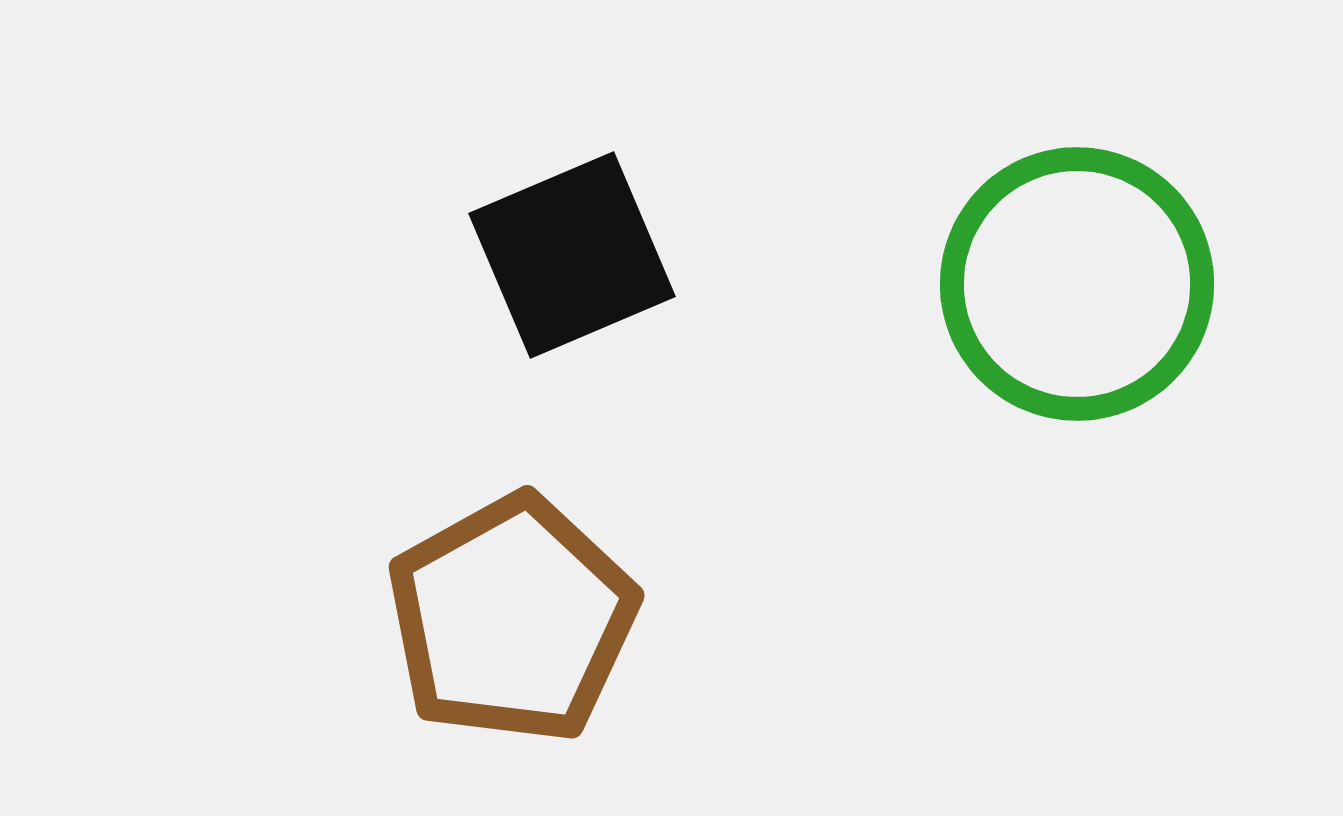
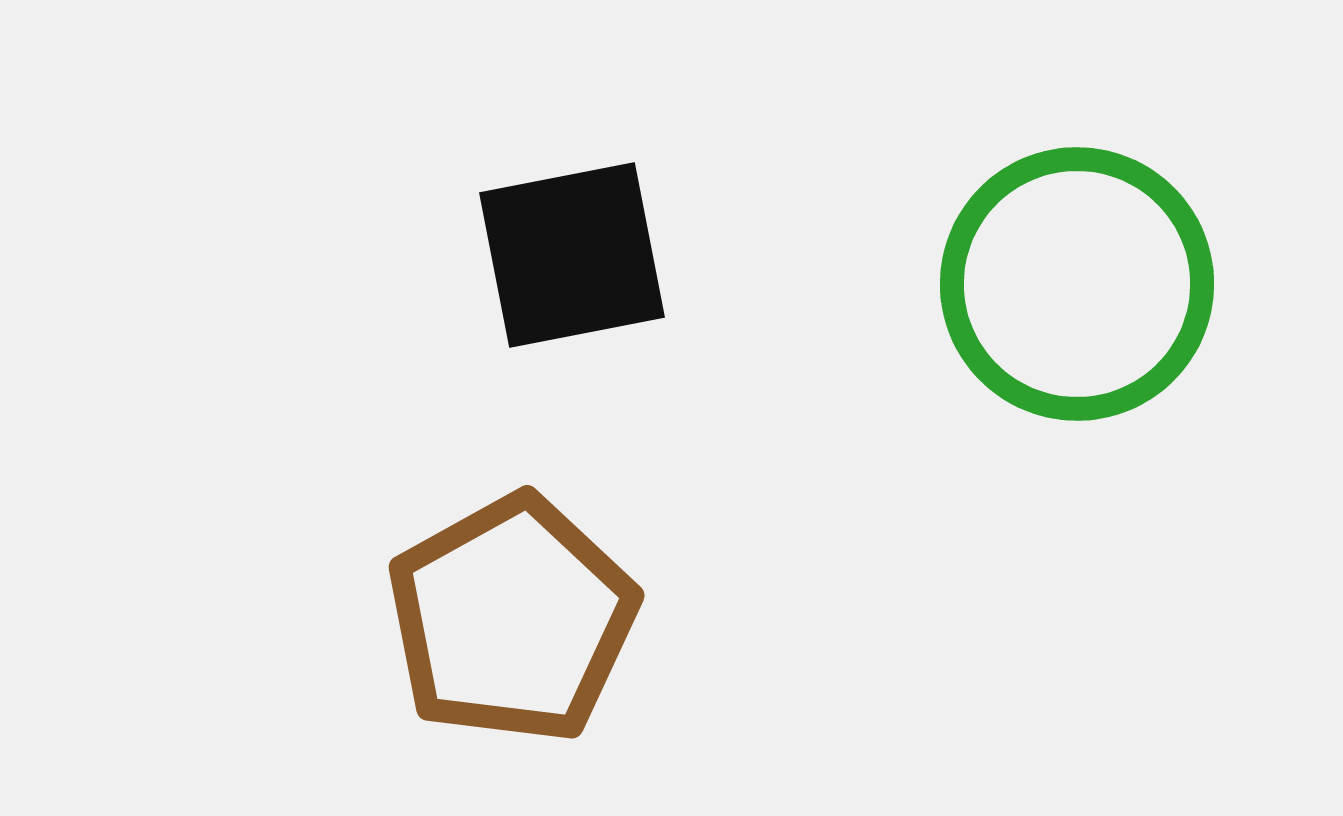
black square: rotated 12 degrees clockwise
